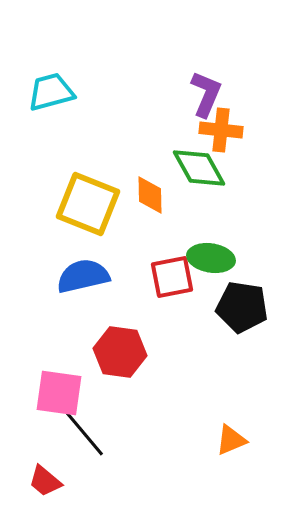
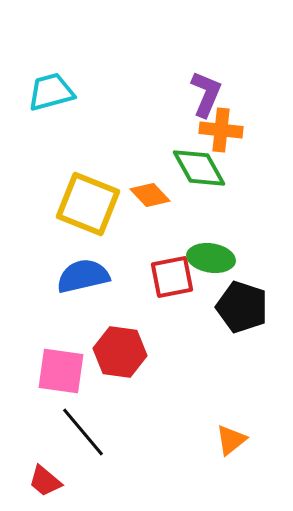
orange diamond: rotated 42 degrees counterclockwise
black pentagon: rotated 9 degrees clockwise
pink square: moved 2 px right, 22 px up
orange triangle: rotated 16 degrees counterclockwise
